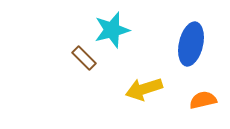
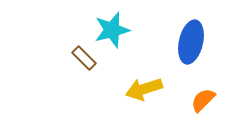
blue ellipse: moved 2 px up
orange semicircle: rotated 32 degrees counterclockwise
